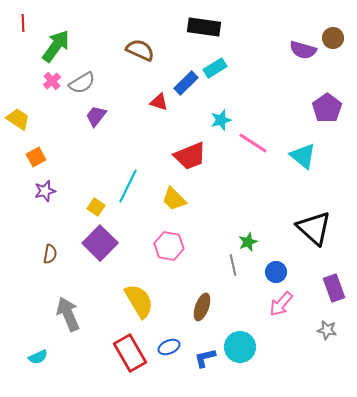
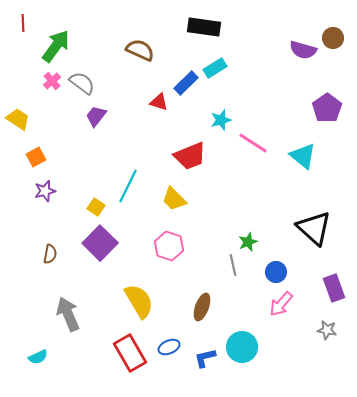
gray semicircle at (82, 83): rotated 112 degrees counterclockwise
pink hexagon at (169, 246): rotated 8 degrees clockwise
cyan circle at (240, 347): moved 2 px right
